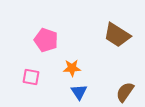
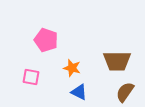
brown trapezoid: moved 26 px down; rotated 32 degrees counterclockwise
orange star: rotated 18 degrees clockwise
blue triangle: rotated 30 degrees counterclockwise
